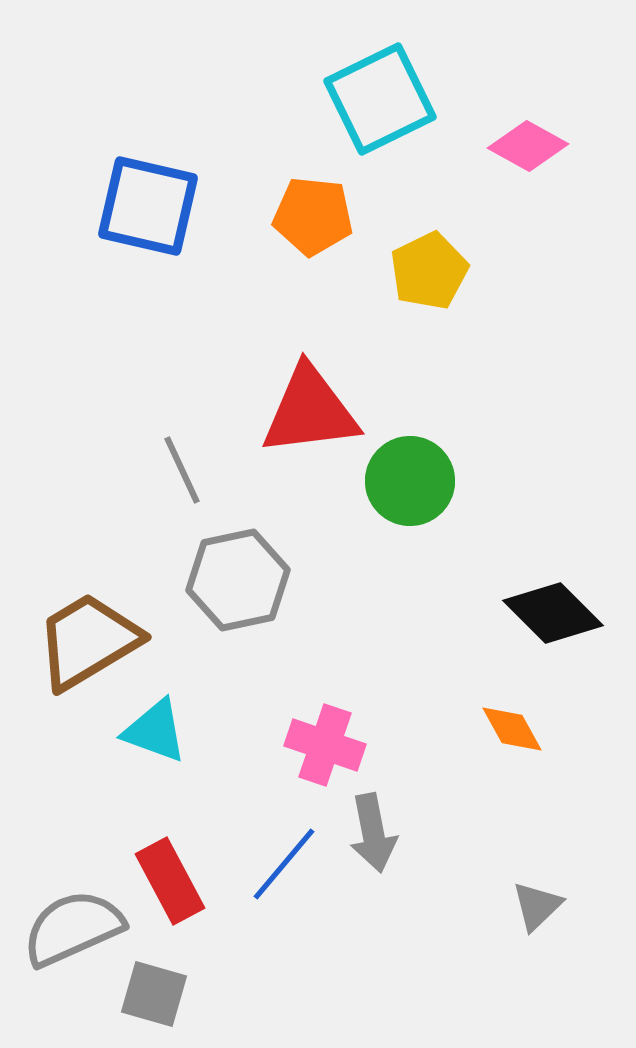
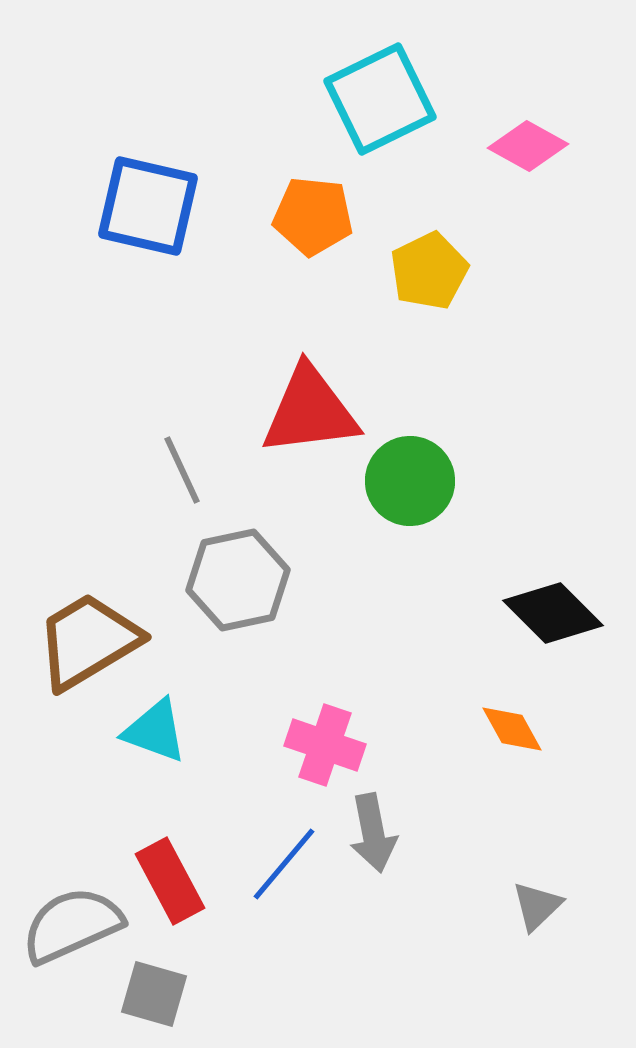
gray semicircle: moved 1 px left, 3 px up
